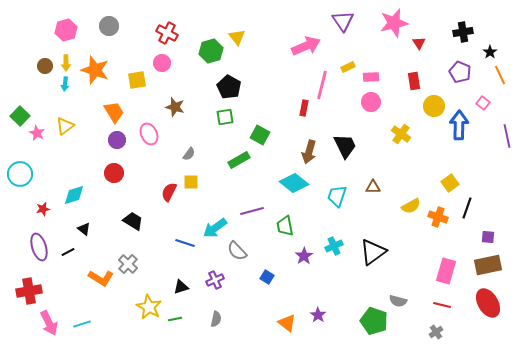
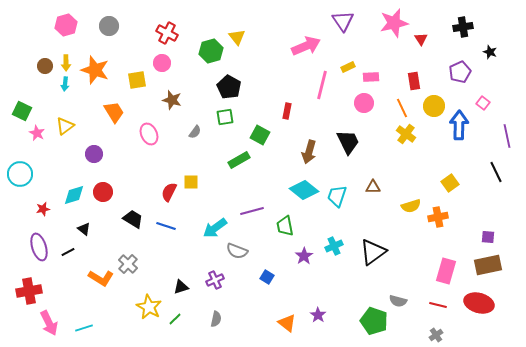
pink hexagon at (66, 30): moved 5 px up
black cross at (463, 32): moved 5 px up
red triangle at (419, 43): moved 2 px right, 4 px up
black star at (490, 52): rotated 16 degrees counterclockwise
purple pentagon at (460, 72): rotated 25 degrees clockwise
orange line at (500, 75): moved 98 px left, 33 px down
pink circle at (371, 102): moved 7 px left, 1 px down
brown star at (175, 107): moved 3 px left, 7 px up
red rectangle at (304, 108): moved 17 px left, 3 px down
green square at (20, 116): moved 2 px right, 5 px up; rotated 18 degrees counterclockwise
yellow cross at (401, 134): moved 5 px right
purple circle at (117, 140): moved 23 px left, 14 px down
black trapezoid at (345, 146): moved 3 px right, 4 px up
gray semicircle at (189, 154): moved 6 px right, 22 px up
red circle at (114, 173): moved 11 px left, 19 px down
cyan diamond at (294, 183): moved 10 px right, 7 px down
yellow semicircle at (411, 206): rotated 12 degrees clockwise
black line at (467, 208): moved 29 px right, 36 px up; rotated 45 degrees counterclockwise
orange cross at (438, 217): rotated 30 degrees counterclockwise
black trapezoid at (133, 221): moved 2 px up
blue line at (185, 243): moved 19 px left, 17 px up
gray semicircle at (237, 251): rotated 25 degrees counterclockwise
red ellipse at (488, 303): moved 9 px left; rotated 44 degrees counterclockwise
red line at (442, 305): moved 4 px left
green line at (175, 319): rotated 32 degrees counterclockwise
cyan line at (82, 324): moved 2 px right, 4 px down
gray cross at (436, 332): moved 3 px down
